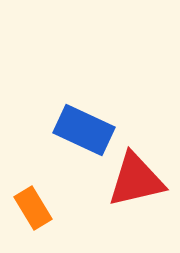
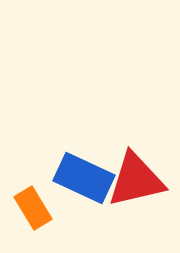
blue rectangle: moved 48 px down
